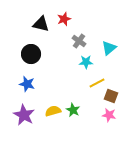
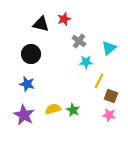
yellow line: moved 2 px right, 2 px up; rotated 35 degrees counterclockwise
yellow semicircle: moved 2 px up
